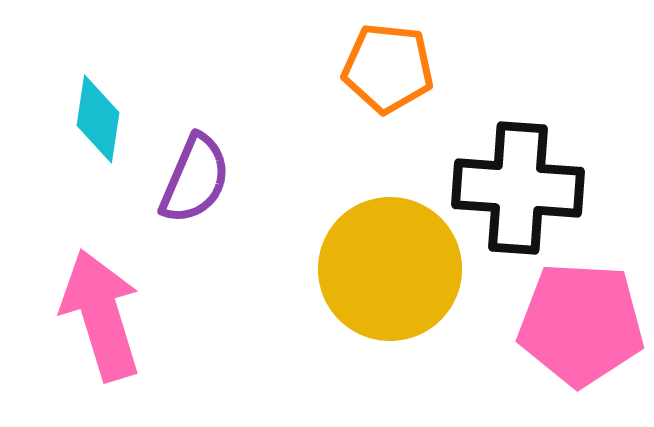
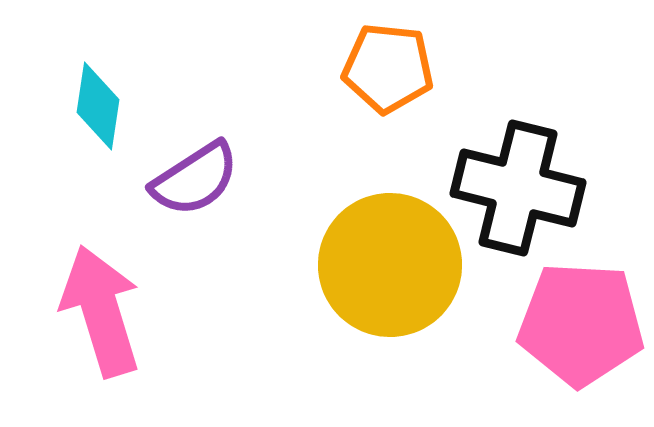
cyan diamond: moved 13 px up
purple semicircle: rotated 34 degrees clockwise
black cross: rotated 10 degrees clockwise
yellow circle: moved 4 px up
pink arrow: moved 4 px up
